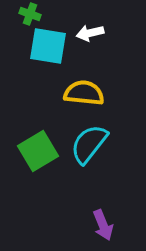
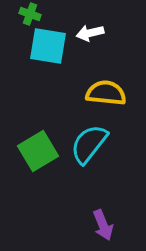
yellow semicircle: moved 22 px right
